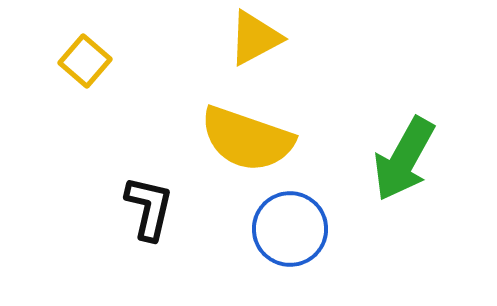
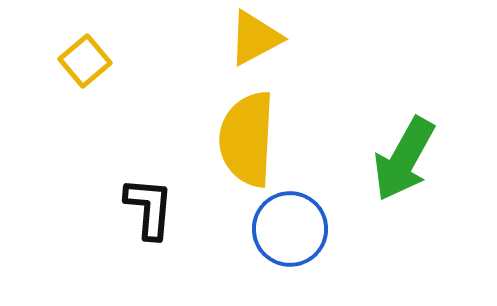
yellow square: rotated 9 degrees clockwise
yellow semicircle: rotated 74 degrees clockwise
black L-shape: rotated 8 degrees counterclockwise
